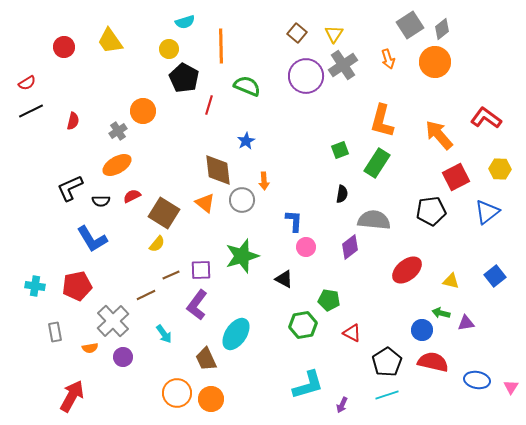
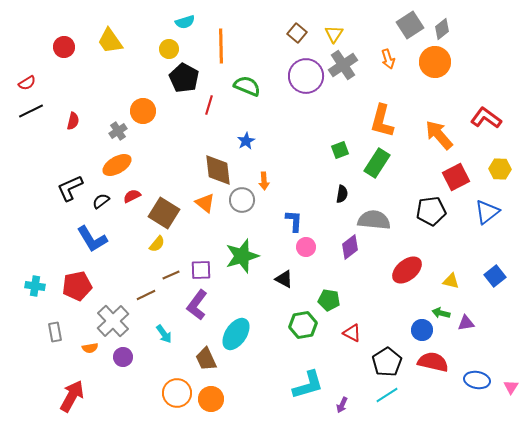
black semicircle at (101, 201): rotated 144 degrees clockwise
cyan line at (387, 395): rotated 15 degrees counterclockwise
